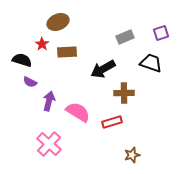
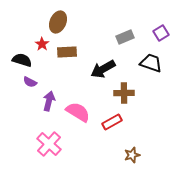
brown ellipse: rotated 45 degrees counterclockwise
purple square: rotated 14 degrees counterclockwise
red rectangle: rotated 12 degrees counterclockwise
